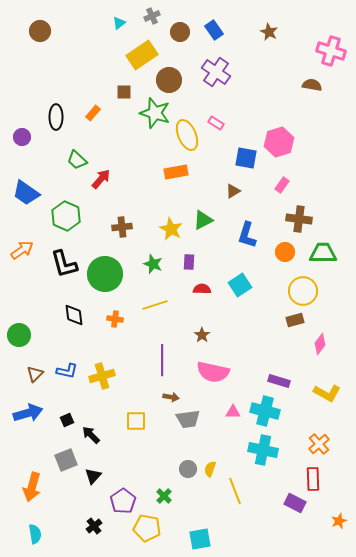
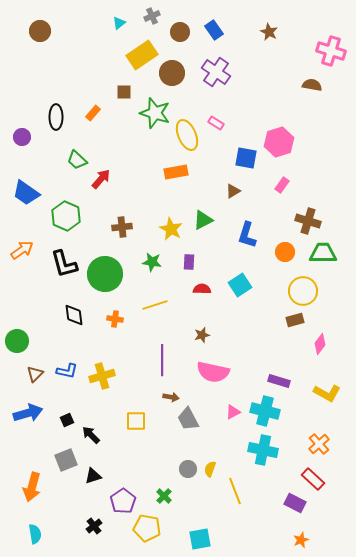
brown circle at (169, 80): moved 3 px right, 7 px up
brown cross at (299, 219): moved 9 px right, 2 px down; rotated 10 degrees clockwise
green star at (153, 264): moved 1 px left, 2 px up; rotated 12 degrees counterclockwise
green circle at (19, 335): moved 2 px left, 6 px down
brown star at (202, 335): rotated 21 degrees clockwise
pink triangle at (233, 412): rotated 28 degrees counterclockwise
gray trapezoid at (188, 419): rotated 70 degrees clockwise
black triangle at (93, 476): rotated 30 degrees clockwise
red rectangle at (313, 479): rotated 45 degrees counterclockwise
orange star at (339, 521): moved 38 px left, 19 px down
